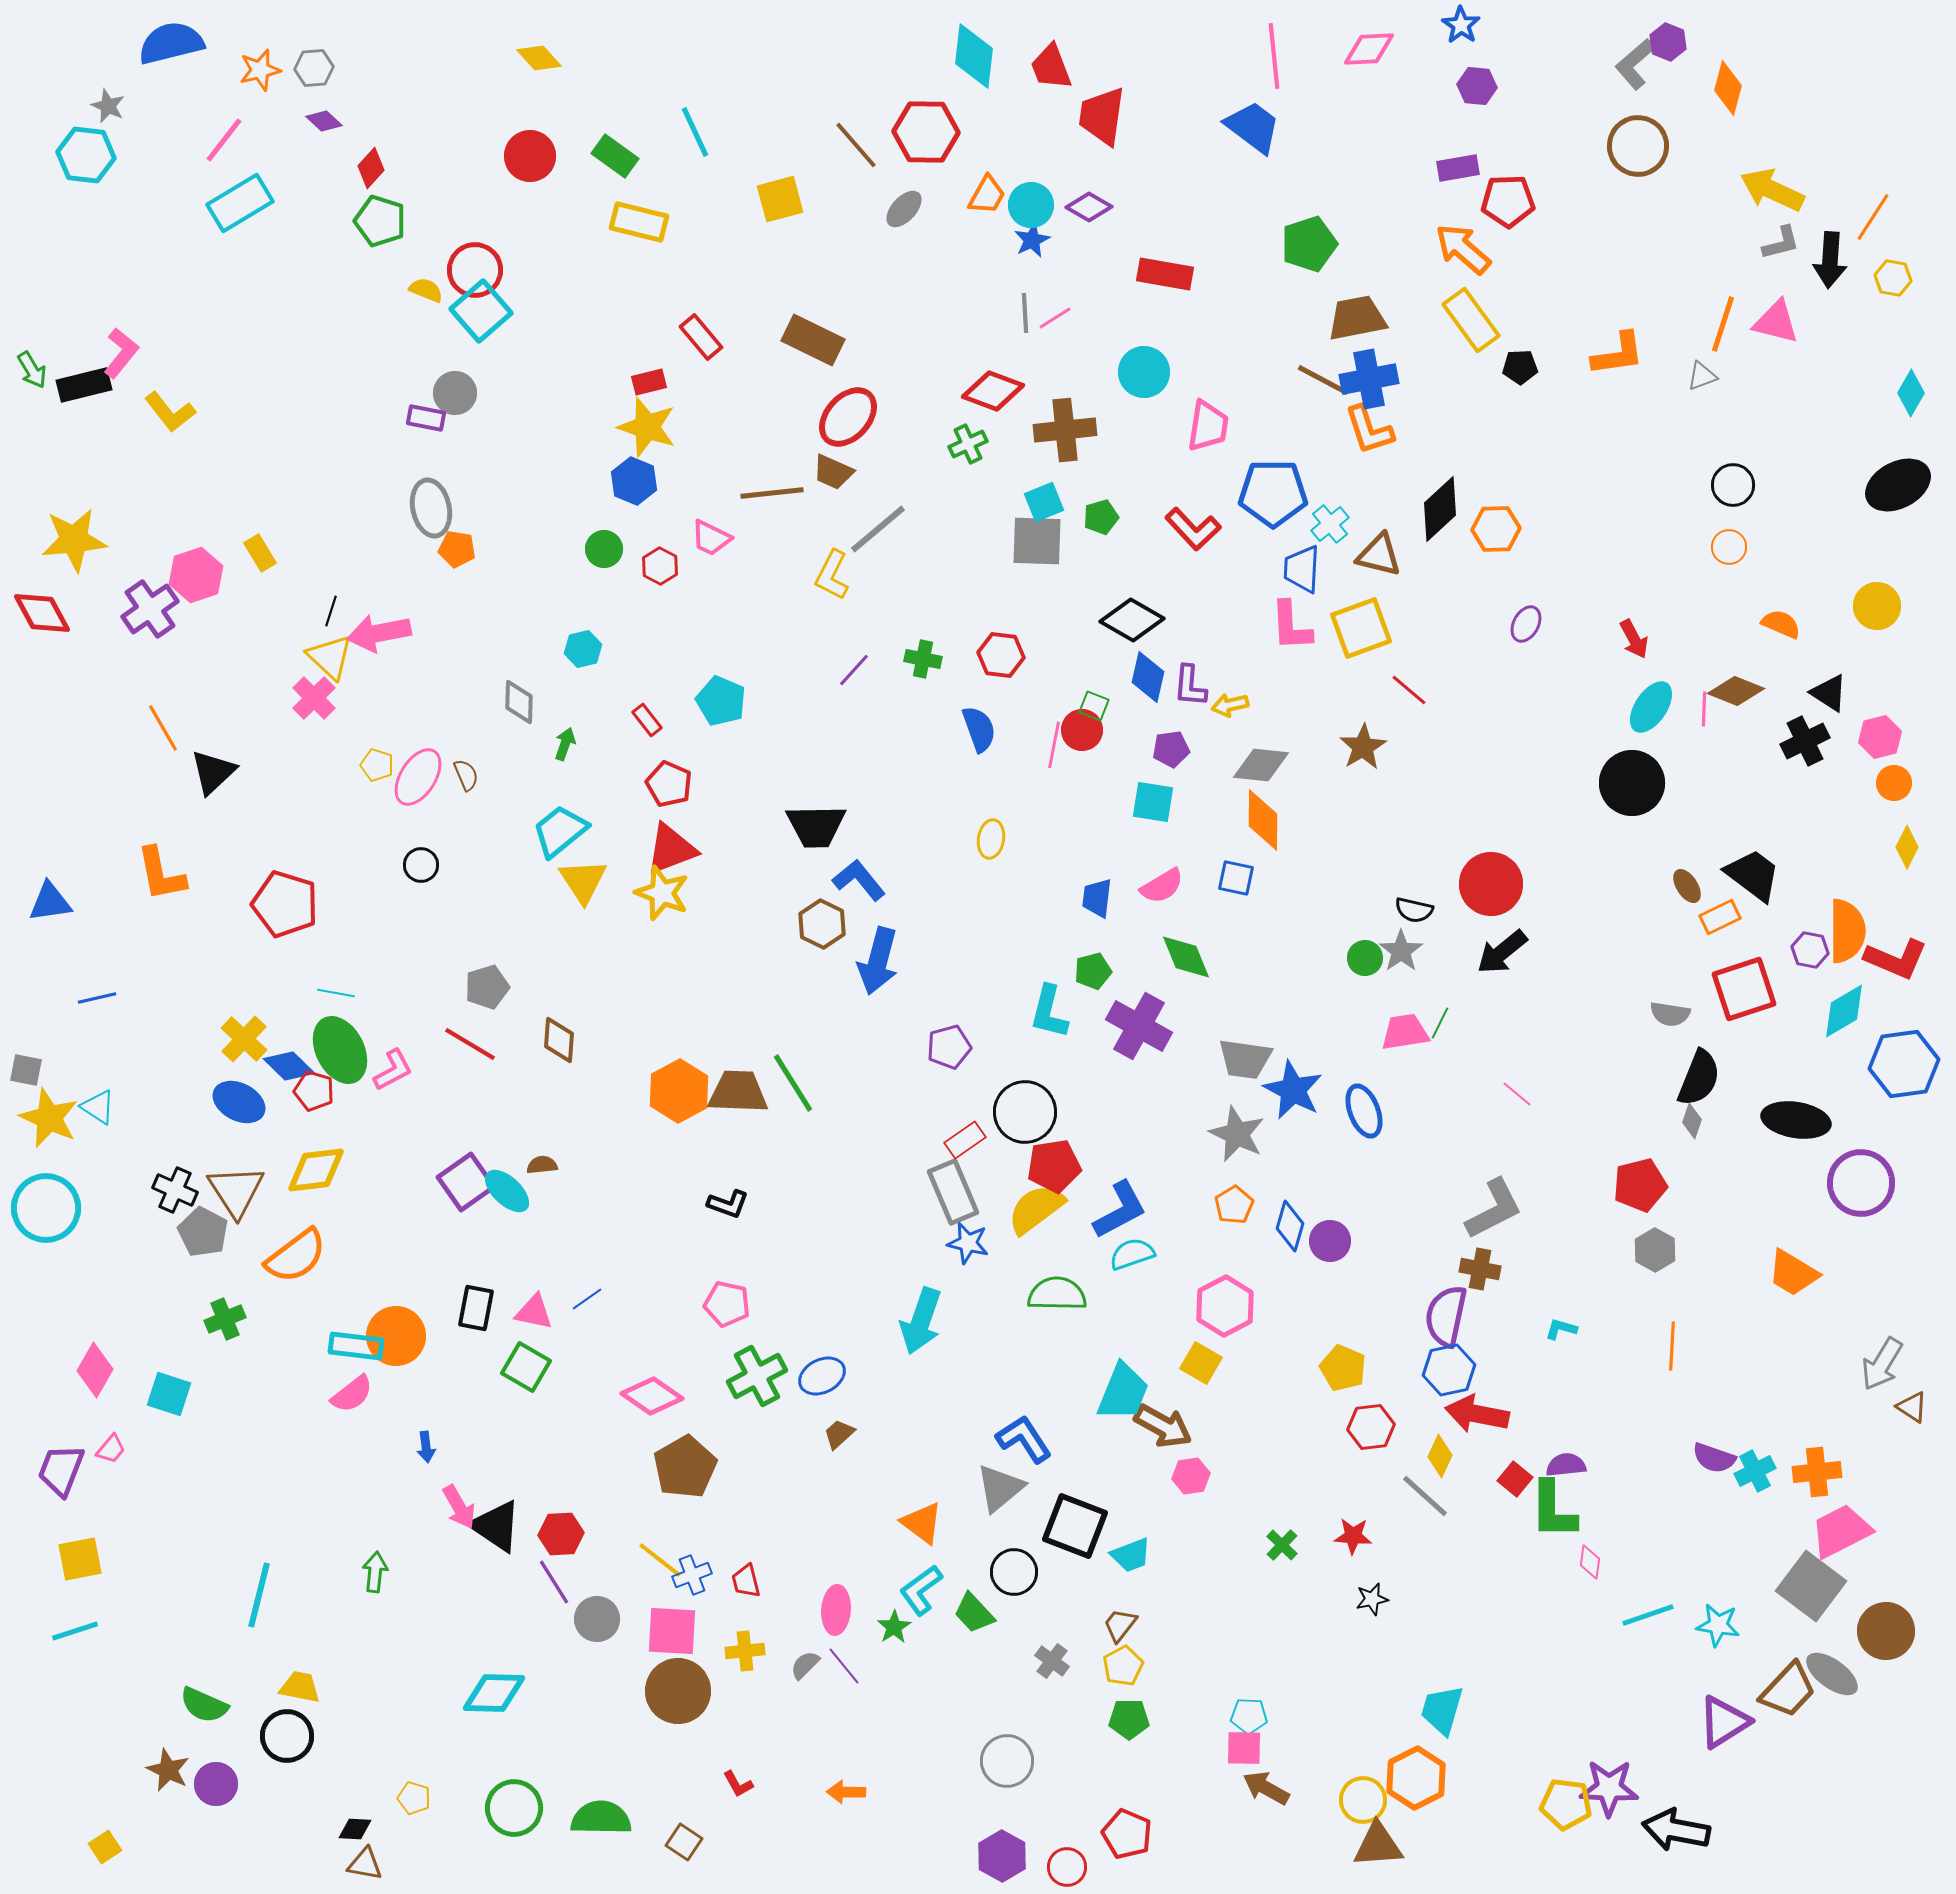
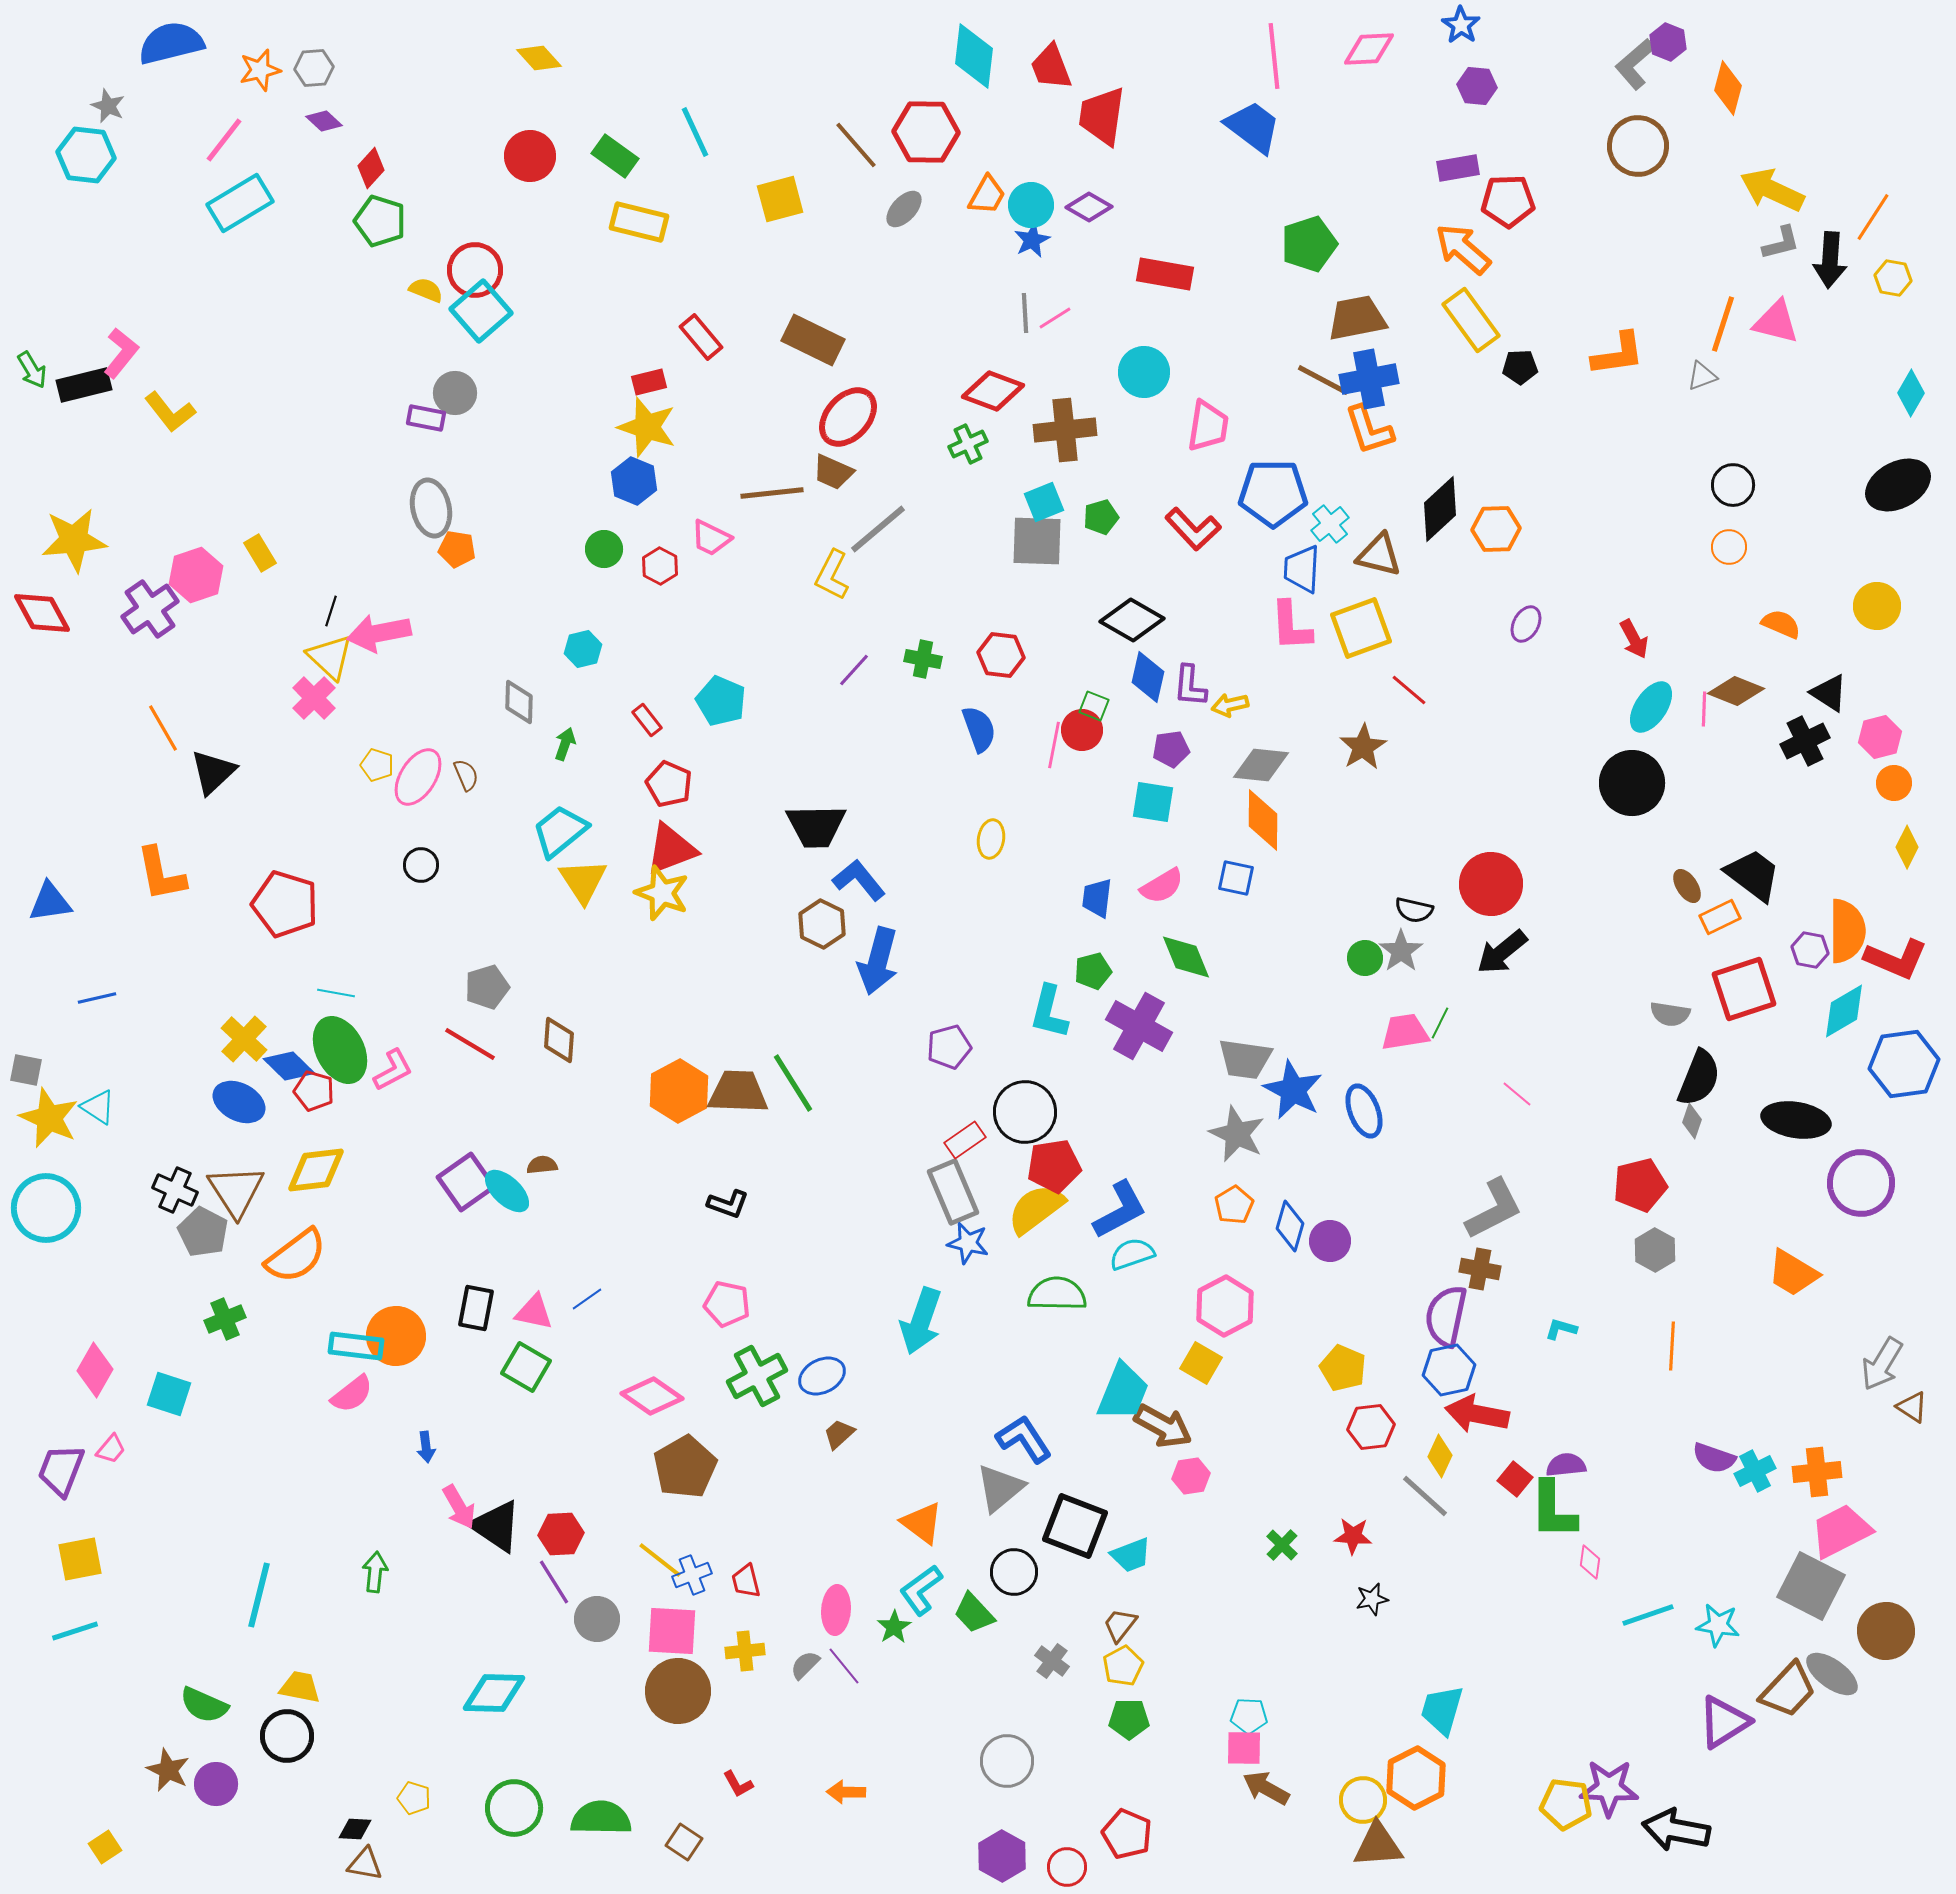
gray square at (1811, 1586): rotated 10 degrees counterclockwise
